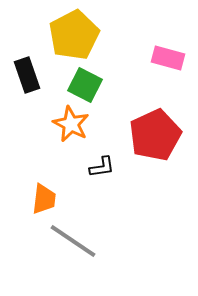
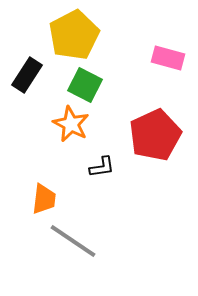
black rectangle: rotated 52 degrees clockwise
